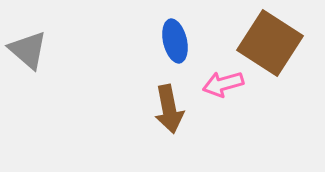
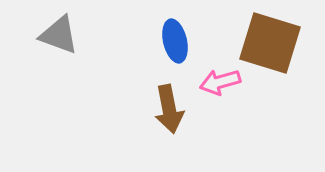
brown square: rotated 16 degrees counterclockwise
gray triangle: moved 31 px right, 15 px up; rotated 21 degrees counterclockwise
pink arrow: moved 3 px left, 2 px up
